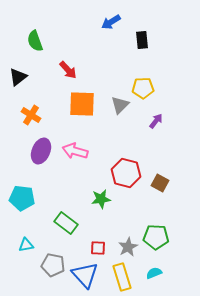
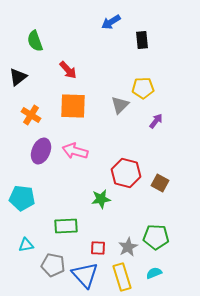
orange square: moved 9 px left, 2 px down
green rectangle: moved 3 px down; rotated 40 degrees counterclockwise
